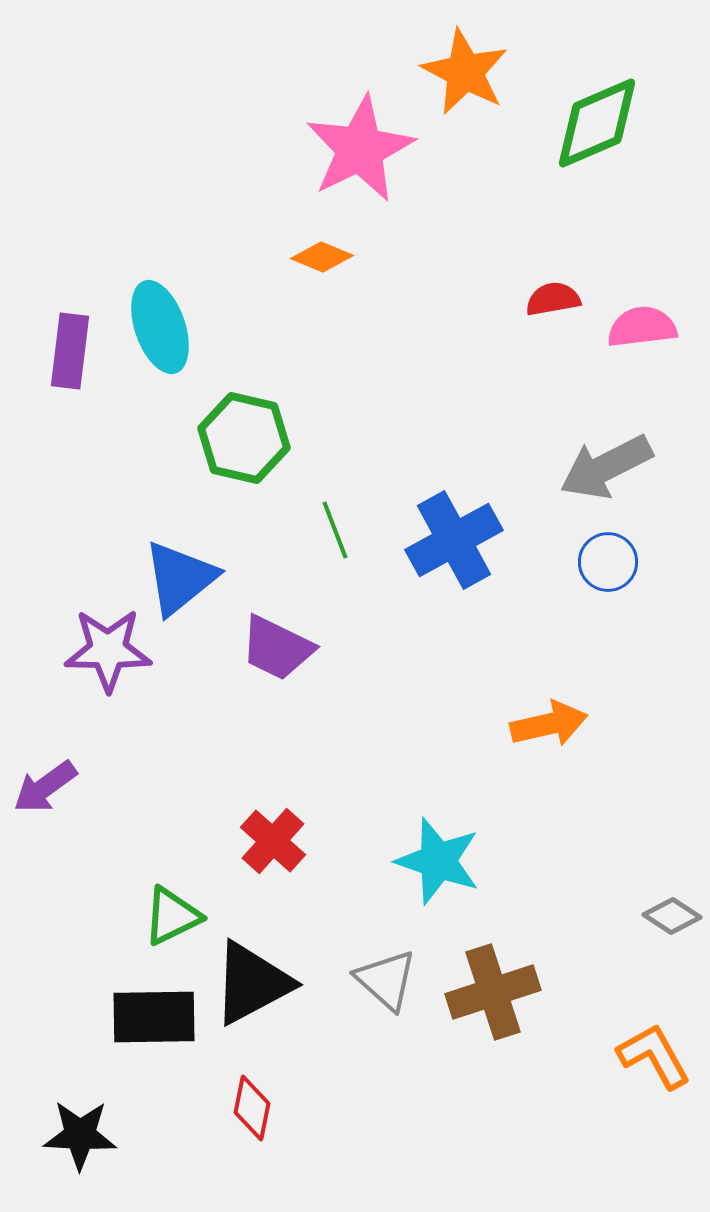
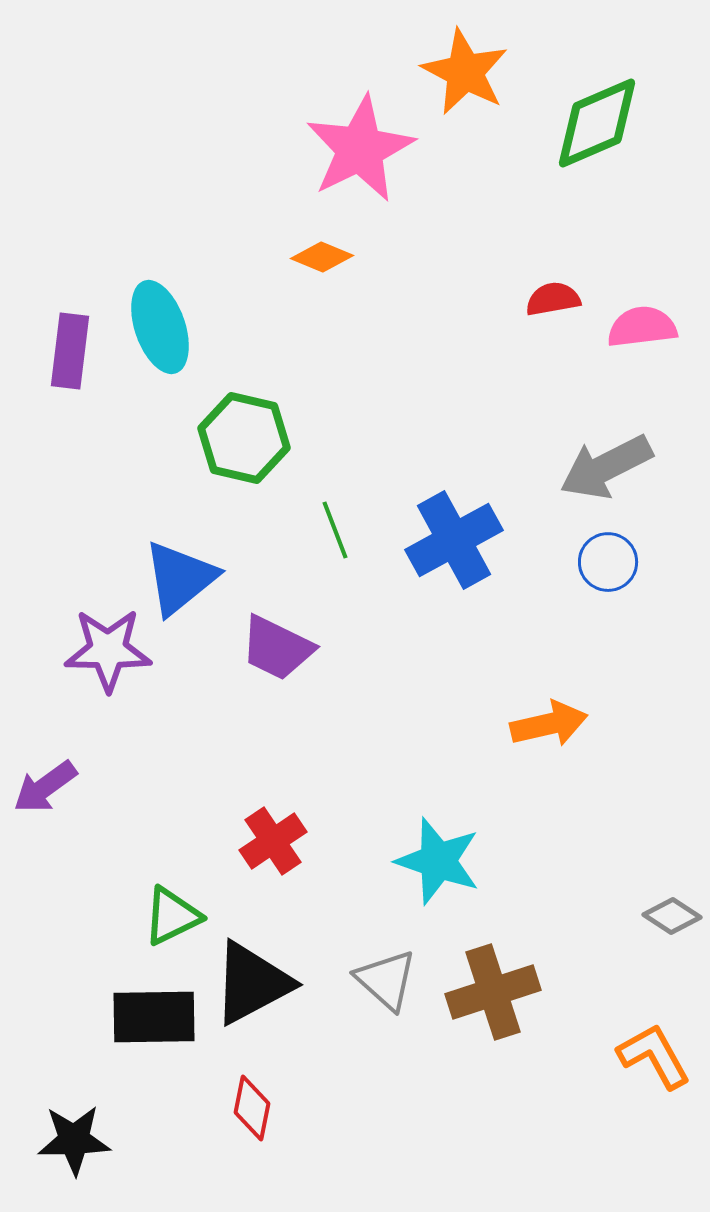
red cross: rotated 14 degrees clockwise
black star: moved 6 px left, 5 px down; rotated 4 degrees counterclockwise
